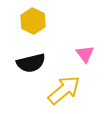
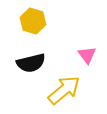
yellow hexagon: rotated 10 degrees counterclockwise
pink triangle: moved 2 px right, 1 px down
